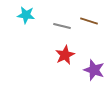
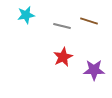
cyan star: rotated 18 degrees counterclockwise
red star: moved 2 px left, 2 px down
purple star: rotated 20 degrees counterclockwise
